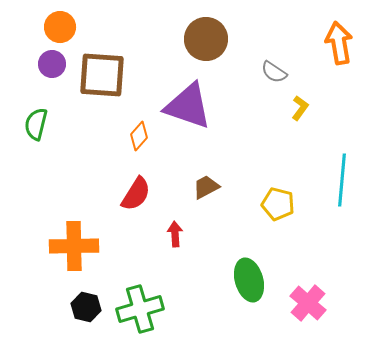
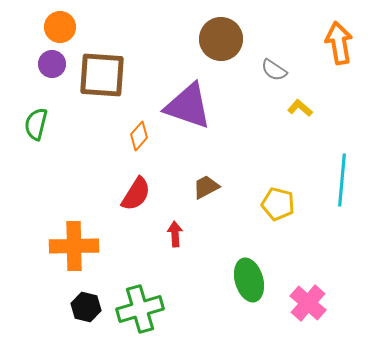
brown circle: moved 15 px right
gray semicircle: moved 2 px up
yellow L-shape: rotated 85 degrees counterclockwise
